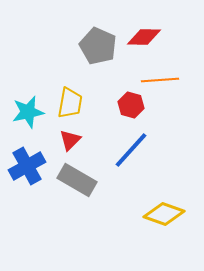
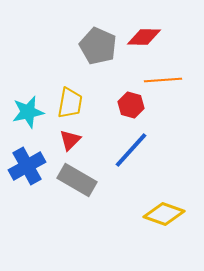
orange line: moved 3 px right
